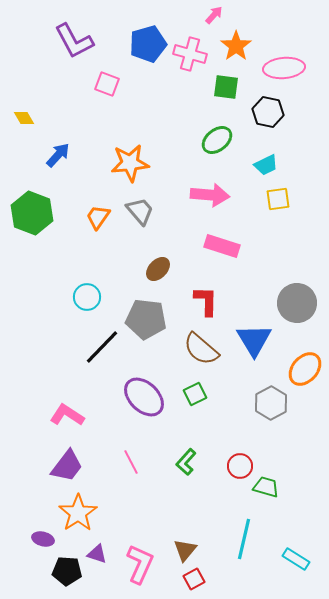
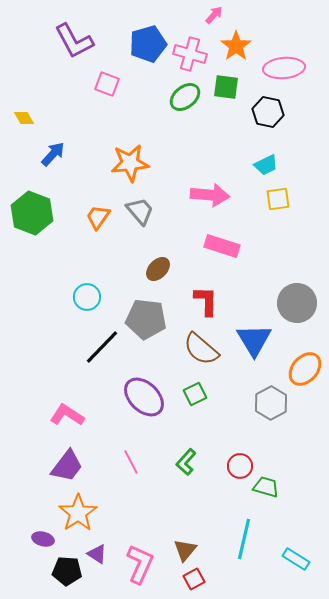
green ellipse at (217, 140): moved 32 px left, 43 px up
blue arrow at (58, 155): moved 5 px left, 1 px up
purple triangle at (97, 554): rotated 15 degrees clockwise
